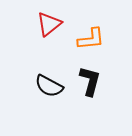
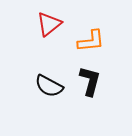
orange L-shape: moved 2 px down
